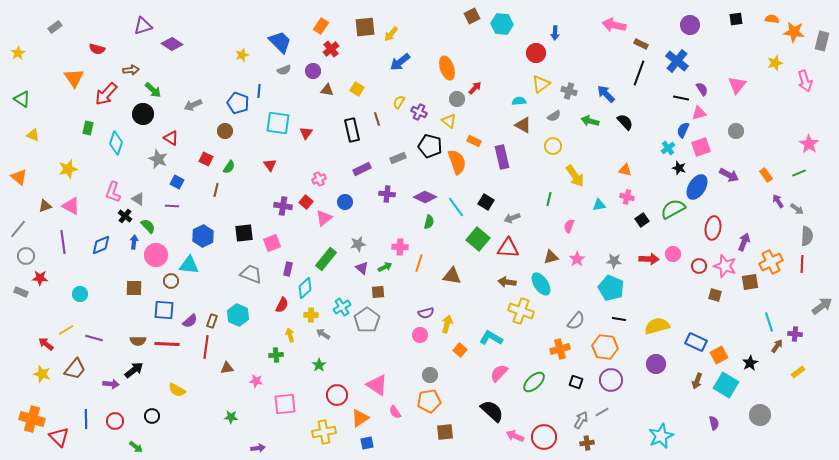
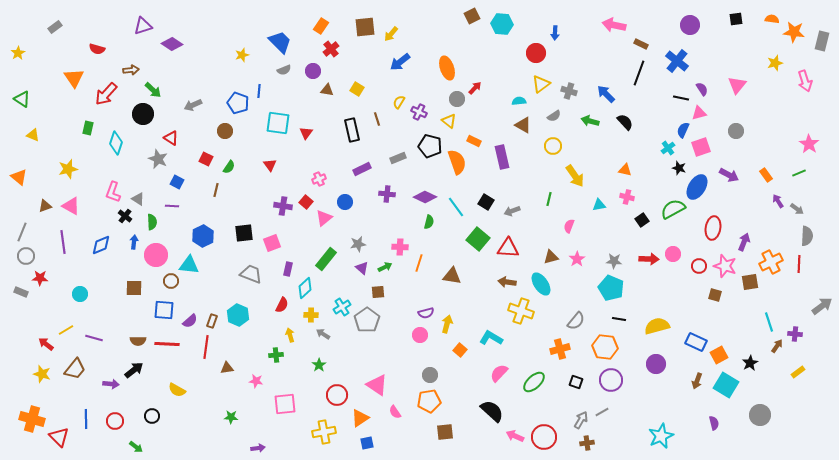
gray arrow at (512, 218): moved 7 px up
green semicircle at (148, 226): moved 4 px right, 4 px up; rotated 42 degrees clockwise
gray line at (18, 229): moved 4 px right, 3 px down; rotated 18 degrees counterclockwise
red line at (802, 264): moved 3 px left
